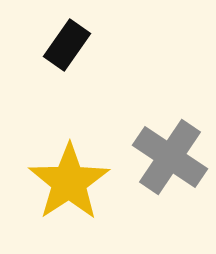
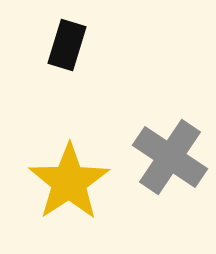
black rectangle: rotated 18 degrees counterclockwise
